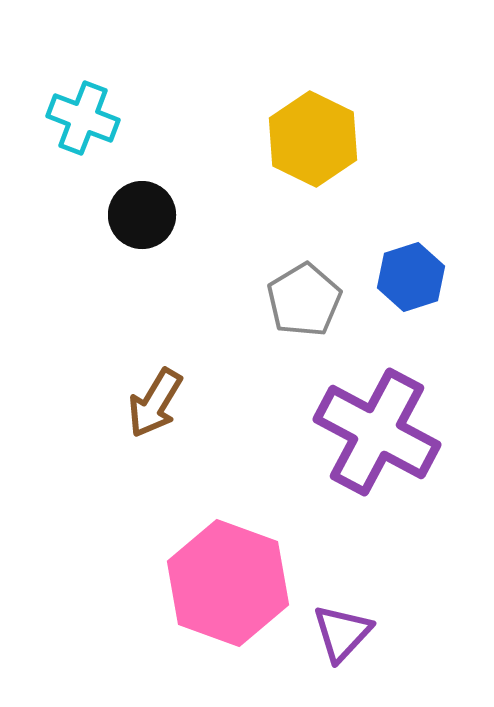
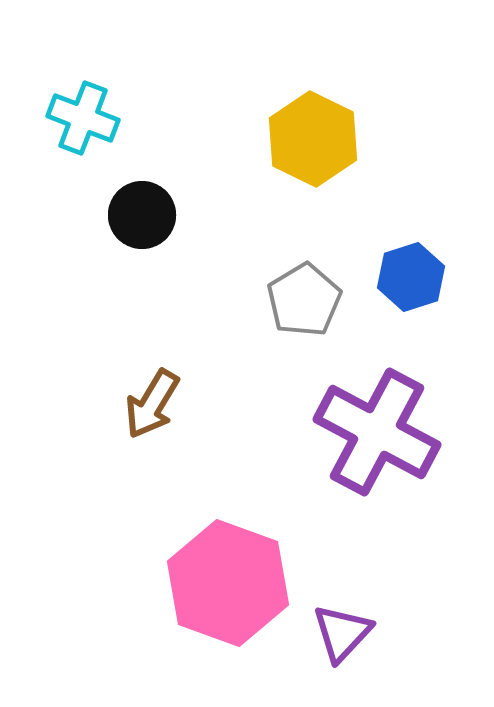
brown arrow: moved 3 px left, 1 px down
